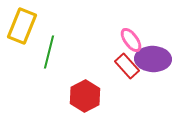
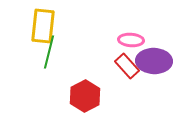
yellow rectangle: moved 21 px right; rotated 16 degrees counterclockwise
pink ellipse: rotated 50 degrees counterclockwise
purple ellipse: moved 1 px right, 2 px down
